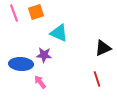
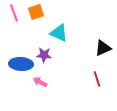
pink arrow: rotated 24 degrees counterclockwise
